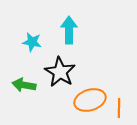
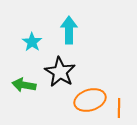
cyan star: rotated 24 degrees clockwise
